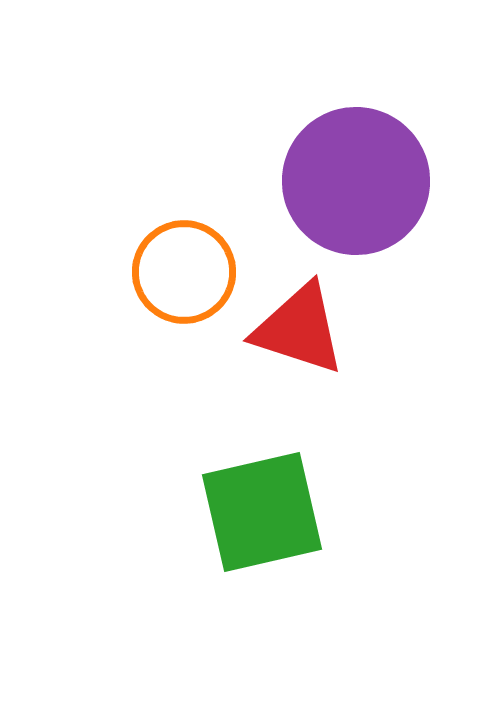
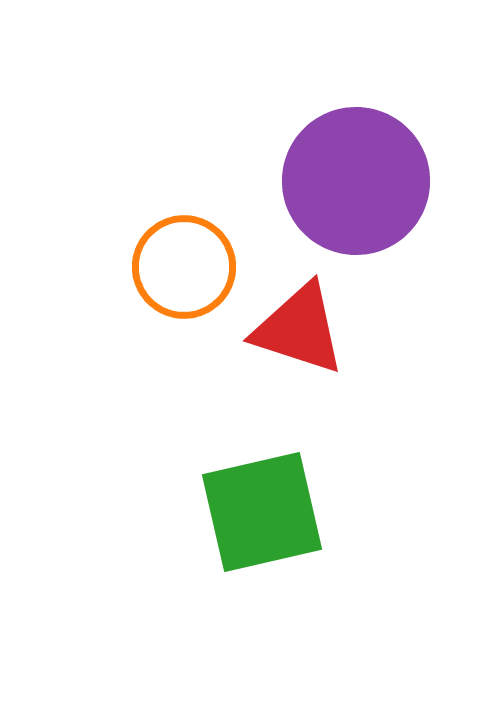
orange circle: moved 5 px up
